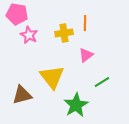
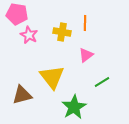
yellow cross: moved 2 px left, 1 px up; rotated 18 degrees clockwise
green star: moved 2 px left, 2 px down
